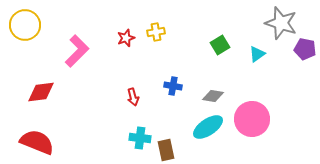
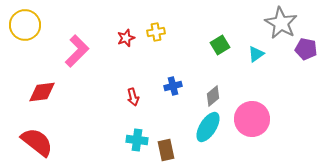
gray star: rotated 12 degrees clockwise
purple pentagon: moved 1 px right
cyan triangle: moved 1 px left
blue cross: rotated 24 degrees counterclockwise
red diamond: moved 1 px right
gray diamond: rotated 50 degrees counterclockwise
cyan ellipse: rotated 24 degrees counterclockwise
cyan cross: moved 3 px left, 2 px down
red semicircle: rotated 16 degrees clockwise
